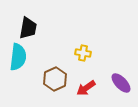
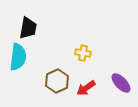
brown hexagon: moved 2 px right, 2 px down
